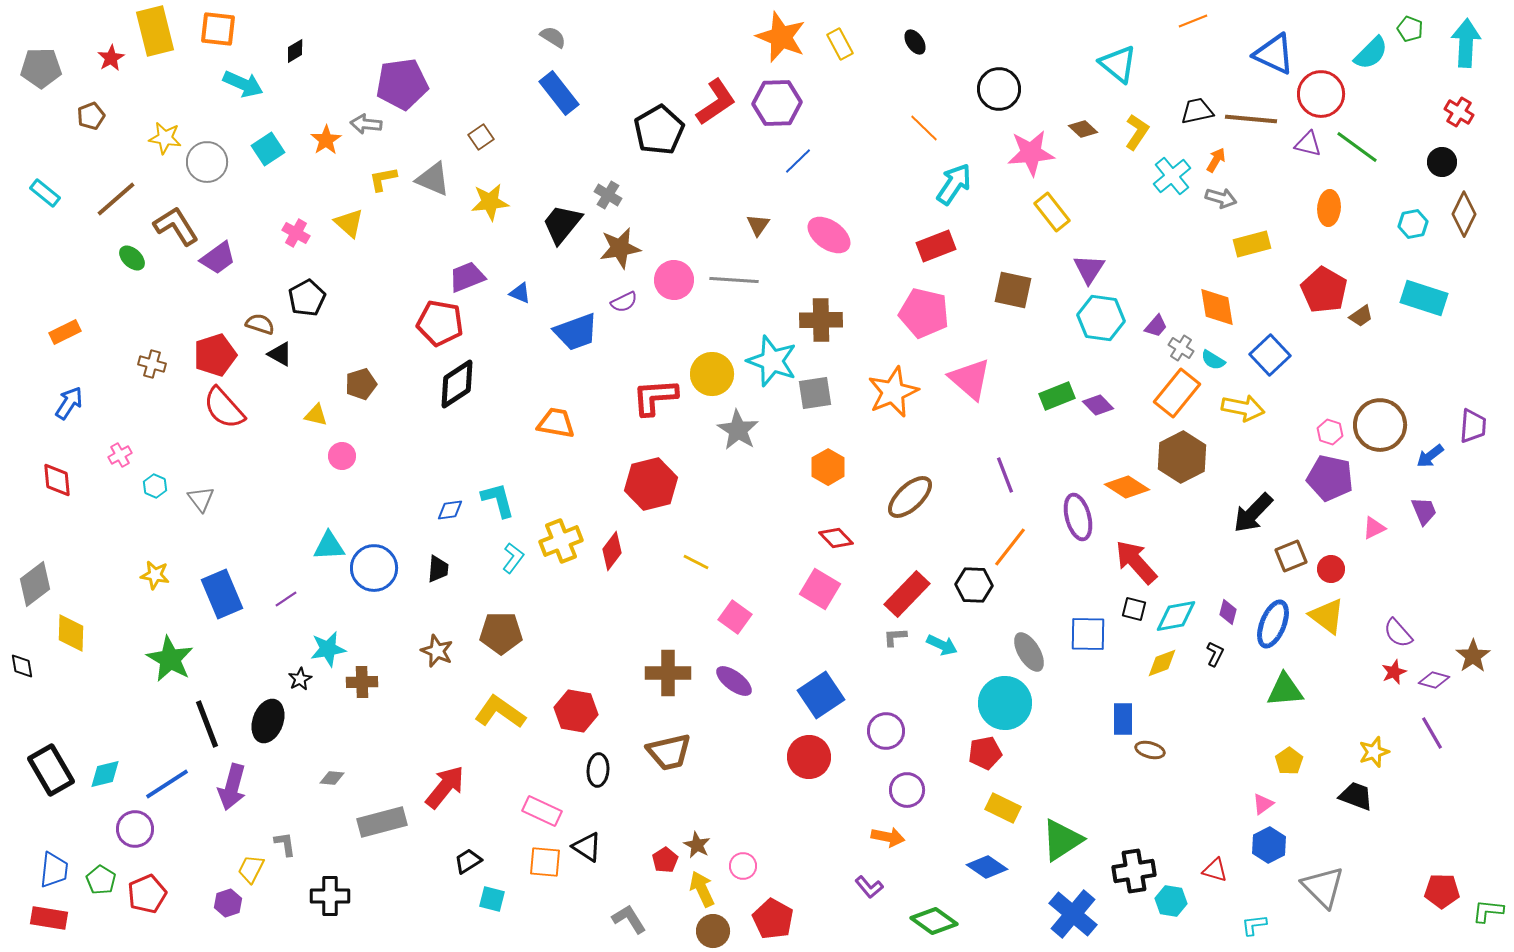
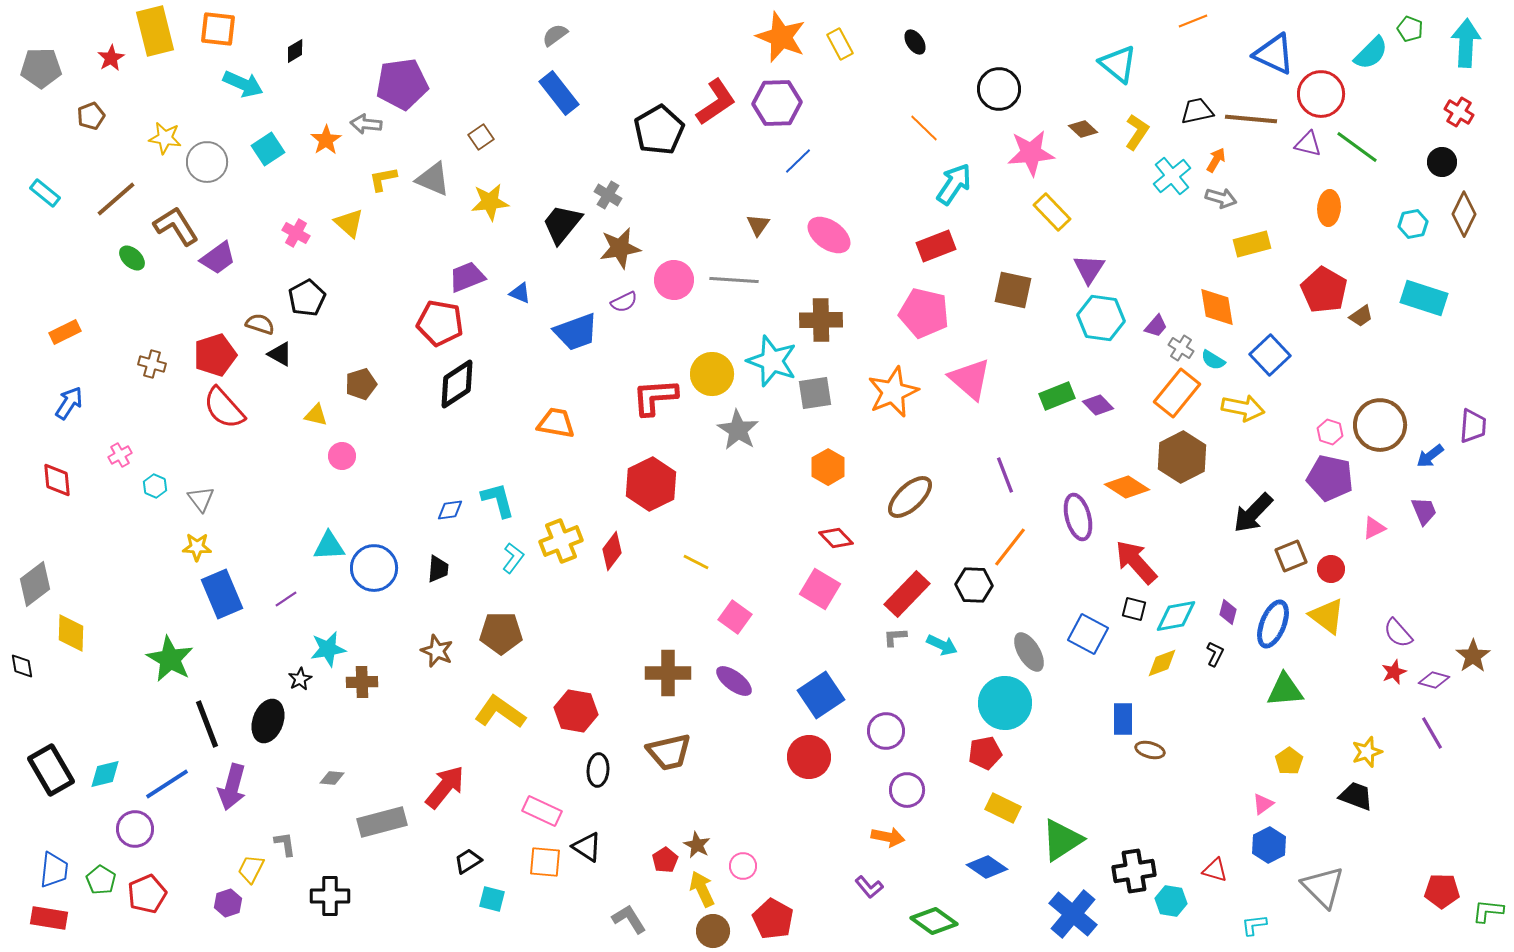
gray semicircle at (553, 37): moved 2 px right, 2 px up; rotated 68 degrees counterclockwise
yellow rectangle at (1052, 212): rotated 6 degrees counterclockwise
red hexagon at (651, 484): rotated 12 degrees counterclockwise
yellow star at (155, 575): moved 42 px right, 28 px up; rotated 8 degrees counterclockwise
blue square at (1088, 634): rotated 27 degrees clockwise
yellow star at (1374, 752): moved 7 px left
